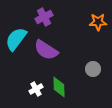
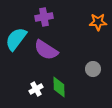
purple cross: rotated 18 degrees clockwise
